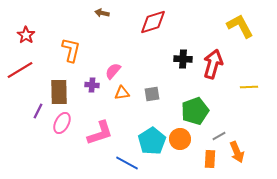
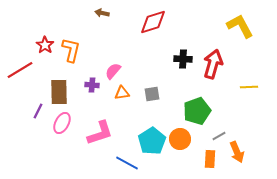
red star: moved 19 px right, 10 px down
green pentagon: moved 2 px right
